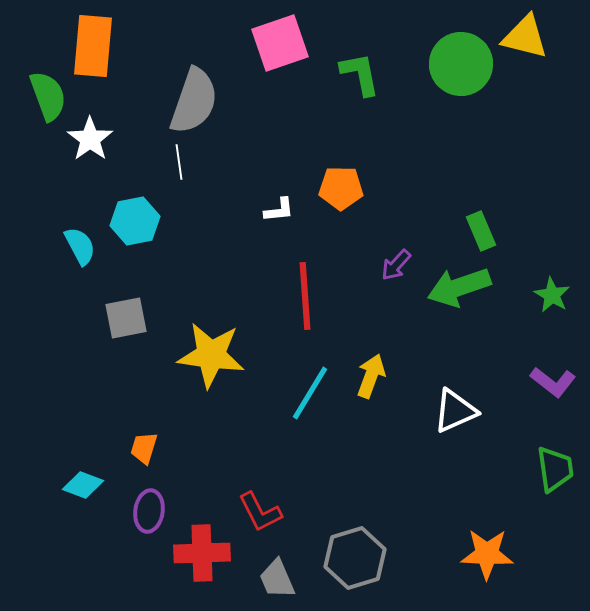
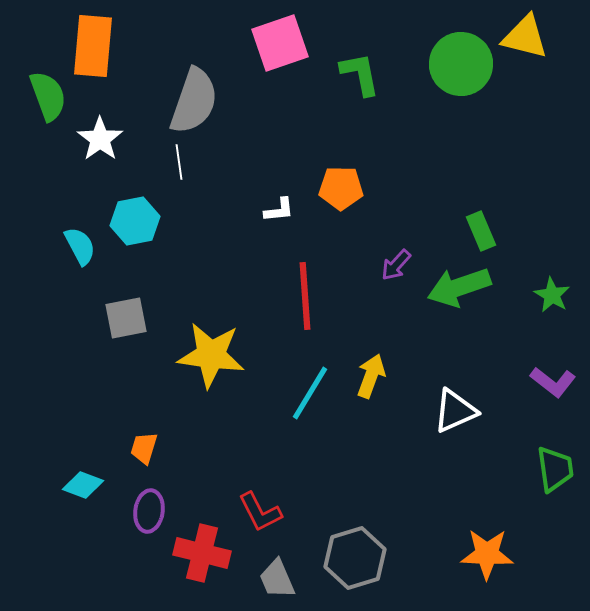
white star: moved 10 px right
red cross: rotated 16 degrees clockwise
